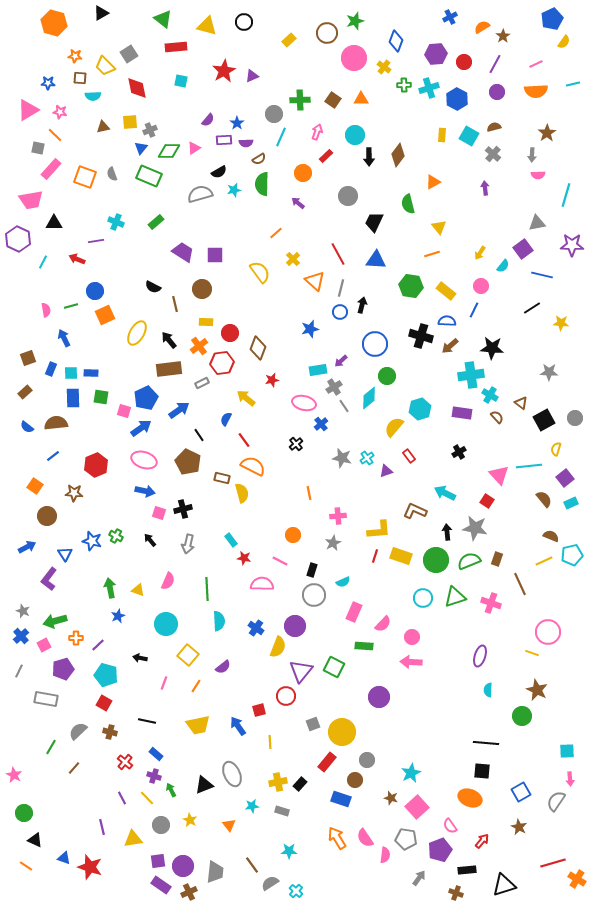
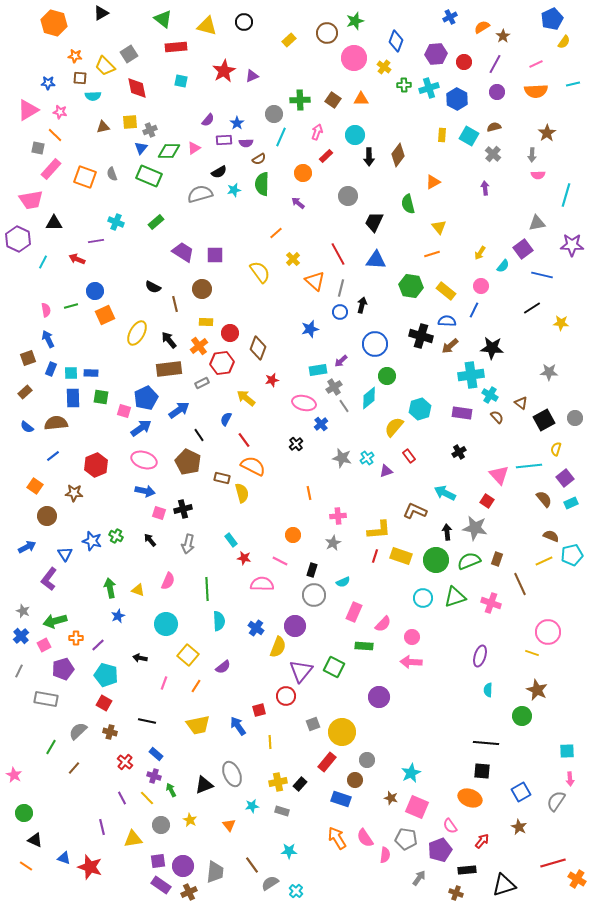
blue arrow at (64, 338): moved 16 px left, 1 px down
pink square at (417, 807): rotated 25 degrees counterclockwise
